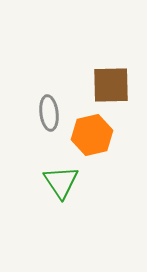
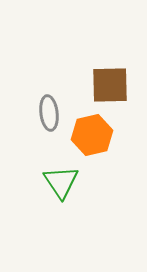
brown square: moved 1 px left
